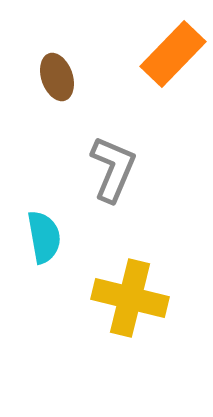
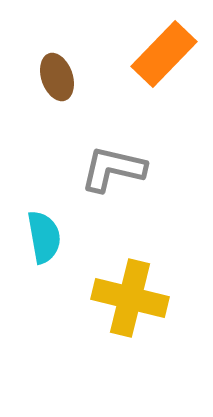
orange rectangle: moved 9 px left
gray L-shape: rotated 100 degrees counterclockwise
